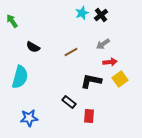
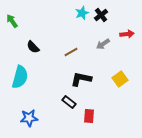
black semicircle: rotated 16 degrees clockwise
red arrow: moved 17 px right, 28 px up
black L-shape: moved 10 px left, 2 px up
